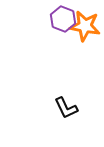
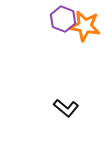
black L-shape: rotated 25 degrees counterclockwise
